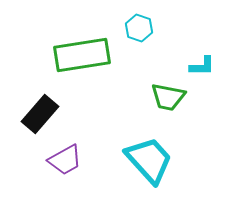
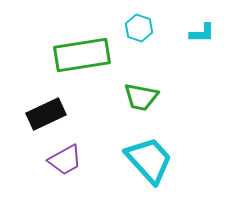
cyan L-shape: moved 33 px up
green trapezoid: moved 27 px left
black rectangle: moved 6 px right; rotated 24 degrees clockwise
